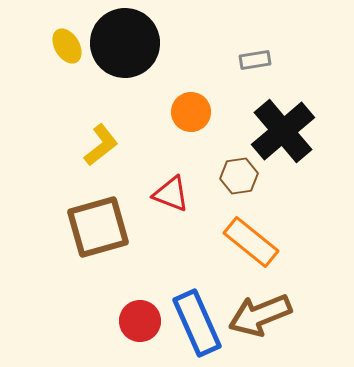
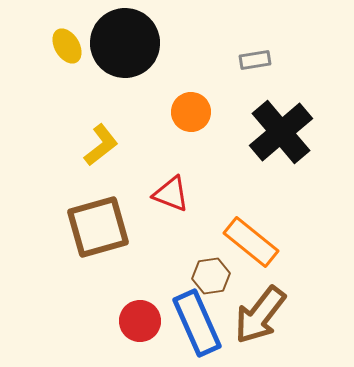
black cross: moved 2 px left, 1 px down
brown hexagon: moved 28 px left, 100 px down
brown arrow: rotated 30 degrees counterclockwise
